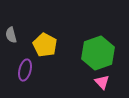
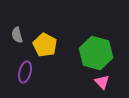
gray semicircle: moved 6 px right
green hexagon: moved 2 px left; rotated 24 degrees counterclockwise
purple ellipse: moved 2 px down
